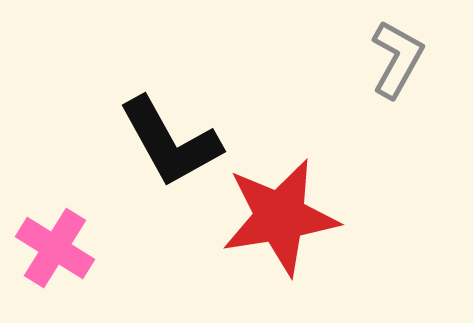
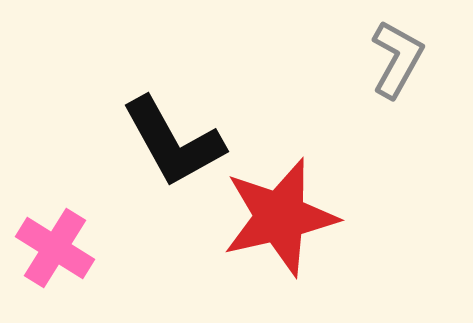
black L-shape: moved 3 px right
red star: rotated 4 degrees counterclockwise
